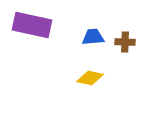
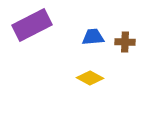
purple rectangle: rotated 39 degrees counterclockwise
yellow diamond: rotated 16 degrees clockwise
